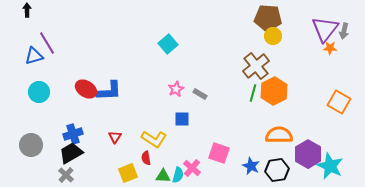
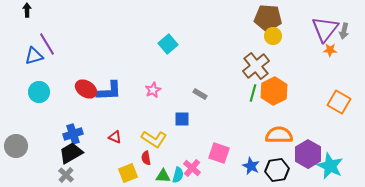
purple line: moved 1 px down
orange star: moved 2 px down
pink star: moved 23 px left, 1 px down
red triangle: rotated 40 degrees counterclockwise
gray circle: moved 15 px left, 1 px down
